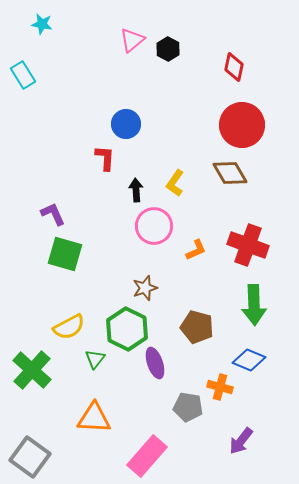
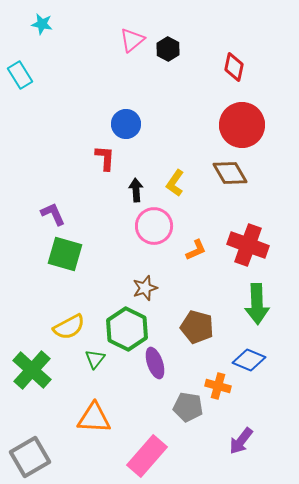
cyan rectangle: moved 3 px left
green arrow: moved 3 px right, 1 px up
orange cross: moved 2 px left, 1 px up
gray square: rotated 24 degrees clockwise
